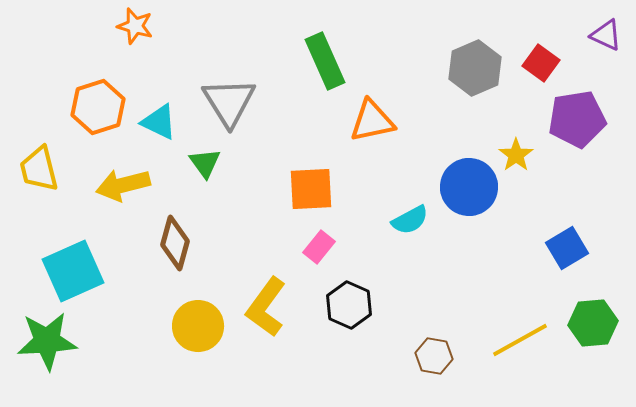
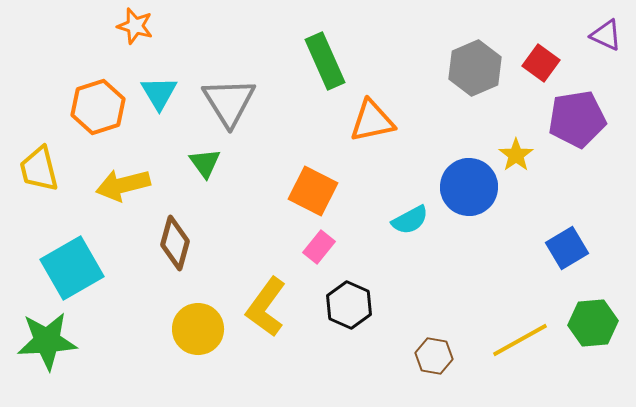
cyan triangle: moved 29 px up; rotated 33 degrees clockwise
orange square: moved 2 px right, 2 px down; rotated 30 degrees clockwise
cyan square: moved 1 px left, 3 px up; rotated 6 degrees counterclockwise
yellow circle: moved 3 px down
